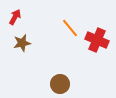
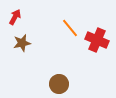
brown circle: moved 1 px left
